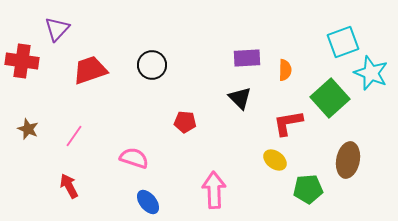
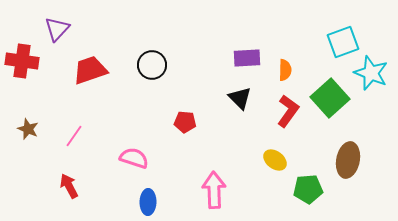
red L-shape: moved 12 px up; rotated 136 degrees clockwise
blue ellipse: rotated 40 degrees clockwise
